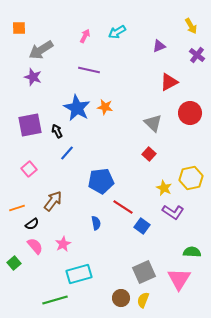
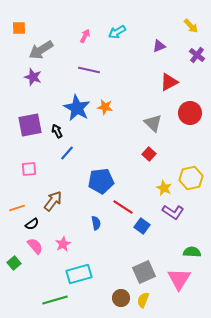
yellow arrow: rotated 14 degrees counterclockwise
pink square: rotated 35 degrees clockwise
